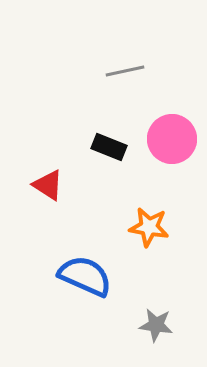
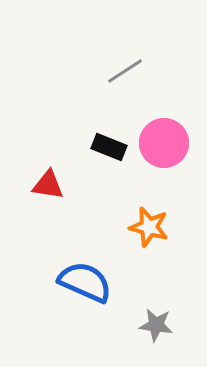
gray line: rotated 21 degrees counterclockwise
pink circle: moved 8 px left, 4 px down
red triangle: rotated 24 degrees counterclockwise
orange star: rotated 6 degrees clockwise
blue semicircle: moved 6 px down
